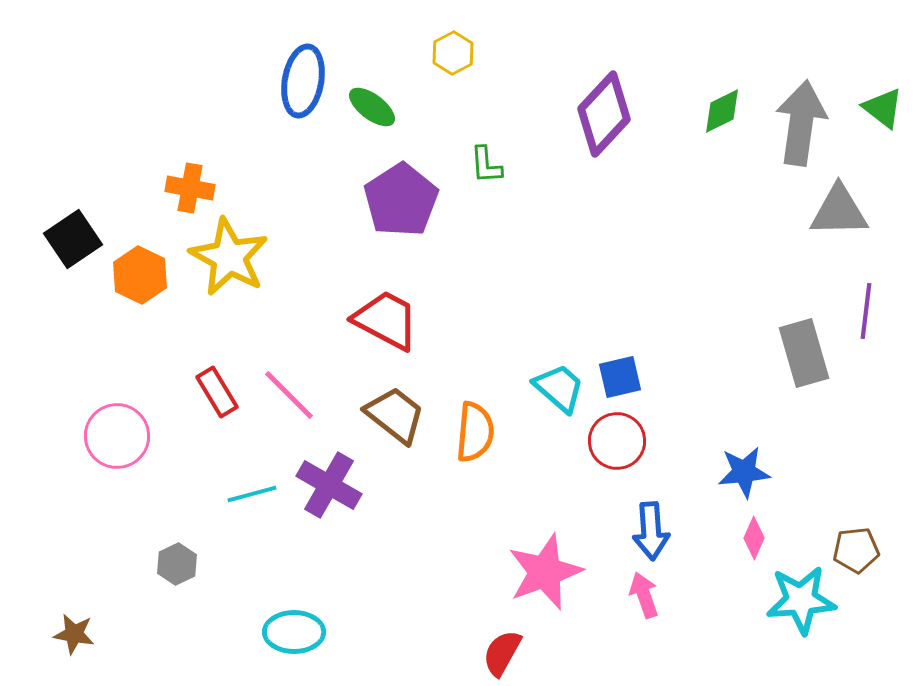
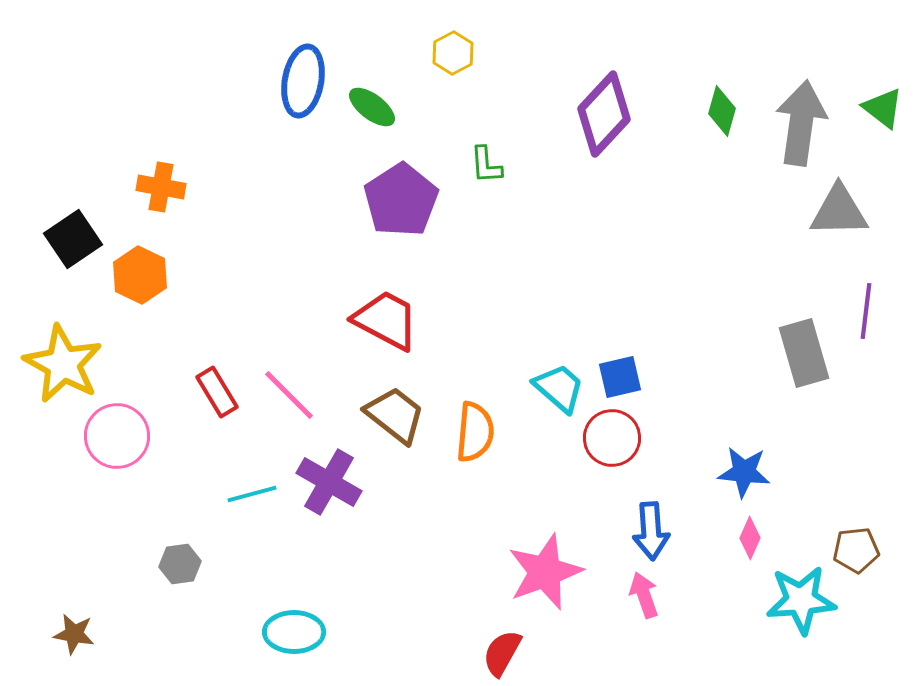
green diamond: rotated 48 degrees counterclockwise
orange cross: moved 29 px left, 1 px up
yellow star: moved 166 px left, 107 px down
red circle: moved 5 px left, 3 px up
blue star: rotated 12 degrees clockwise
purple cross: moved 3 px up
pink diamond: moved 4 px left
gray hexagon: moved 3 px right; rotated 18 degrees clockwise
